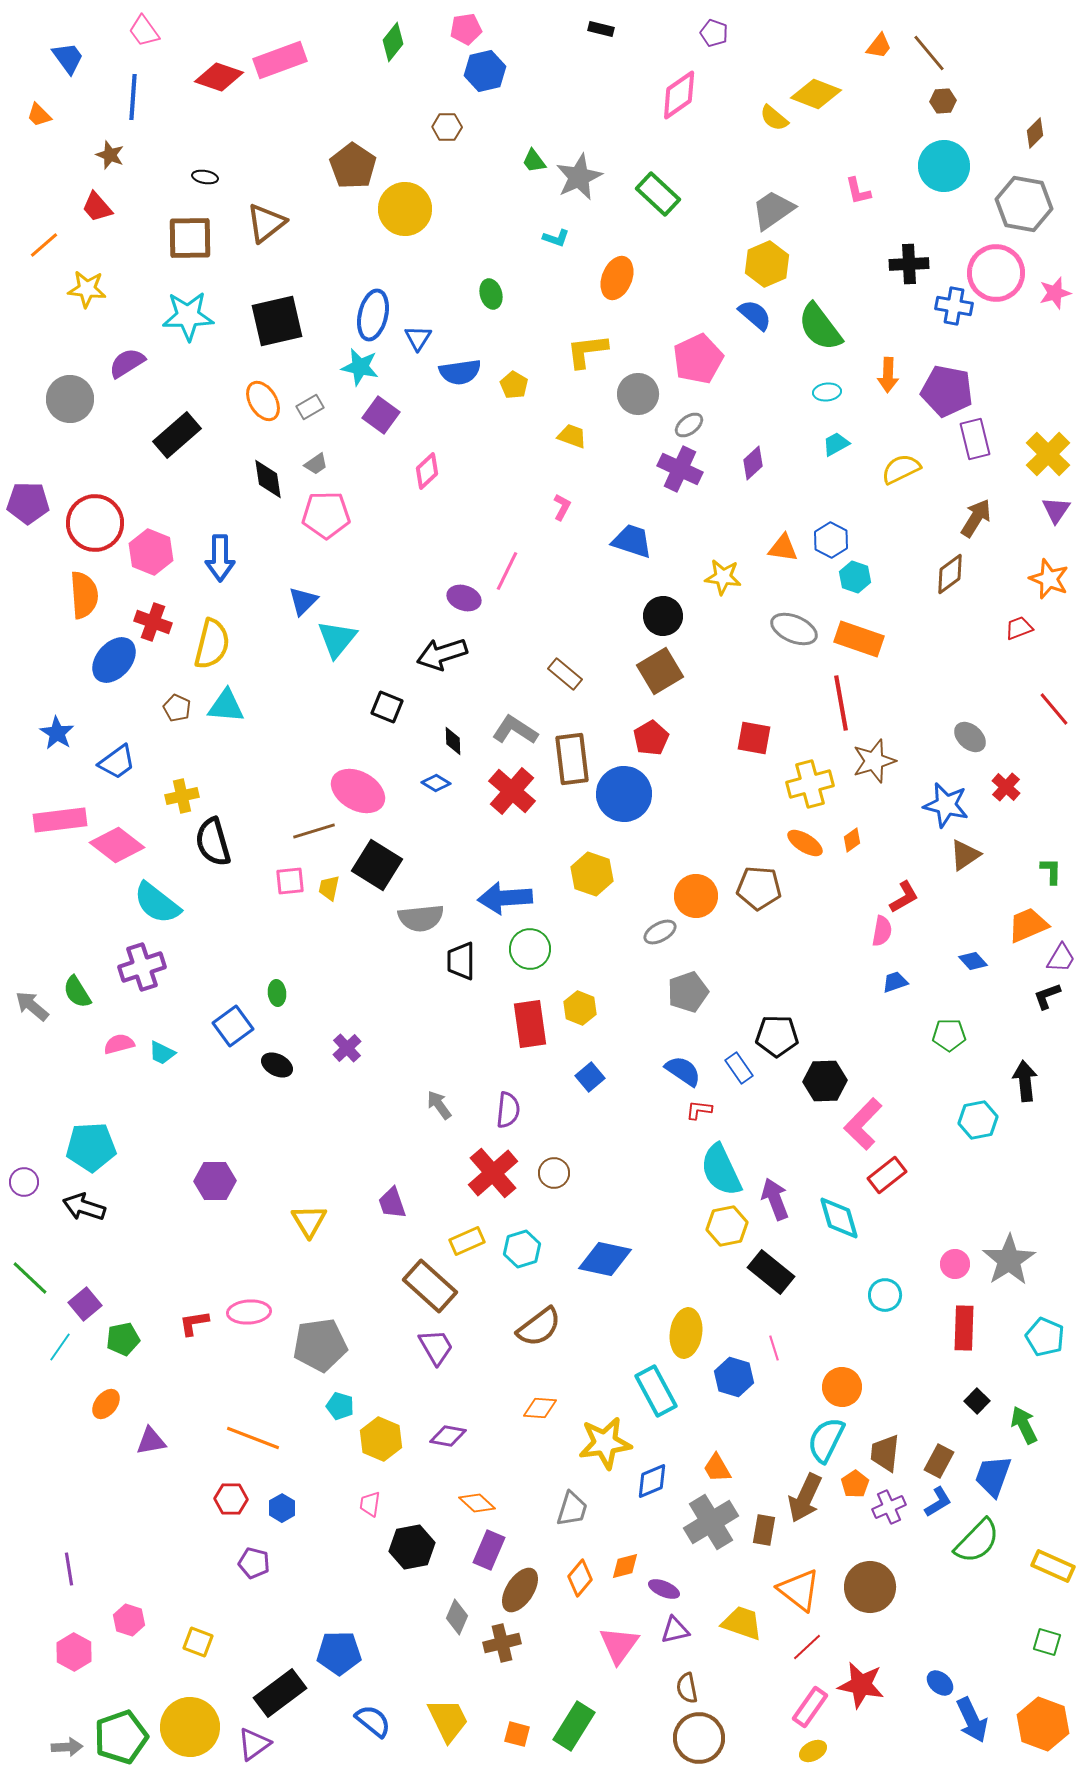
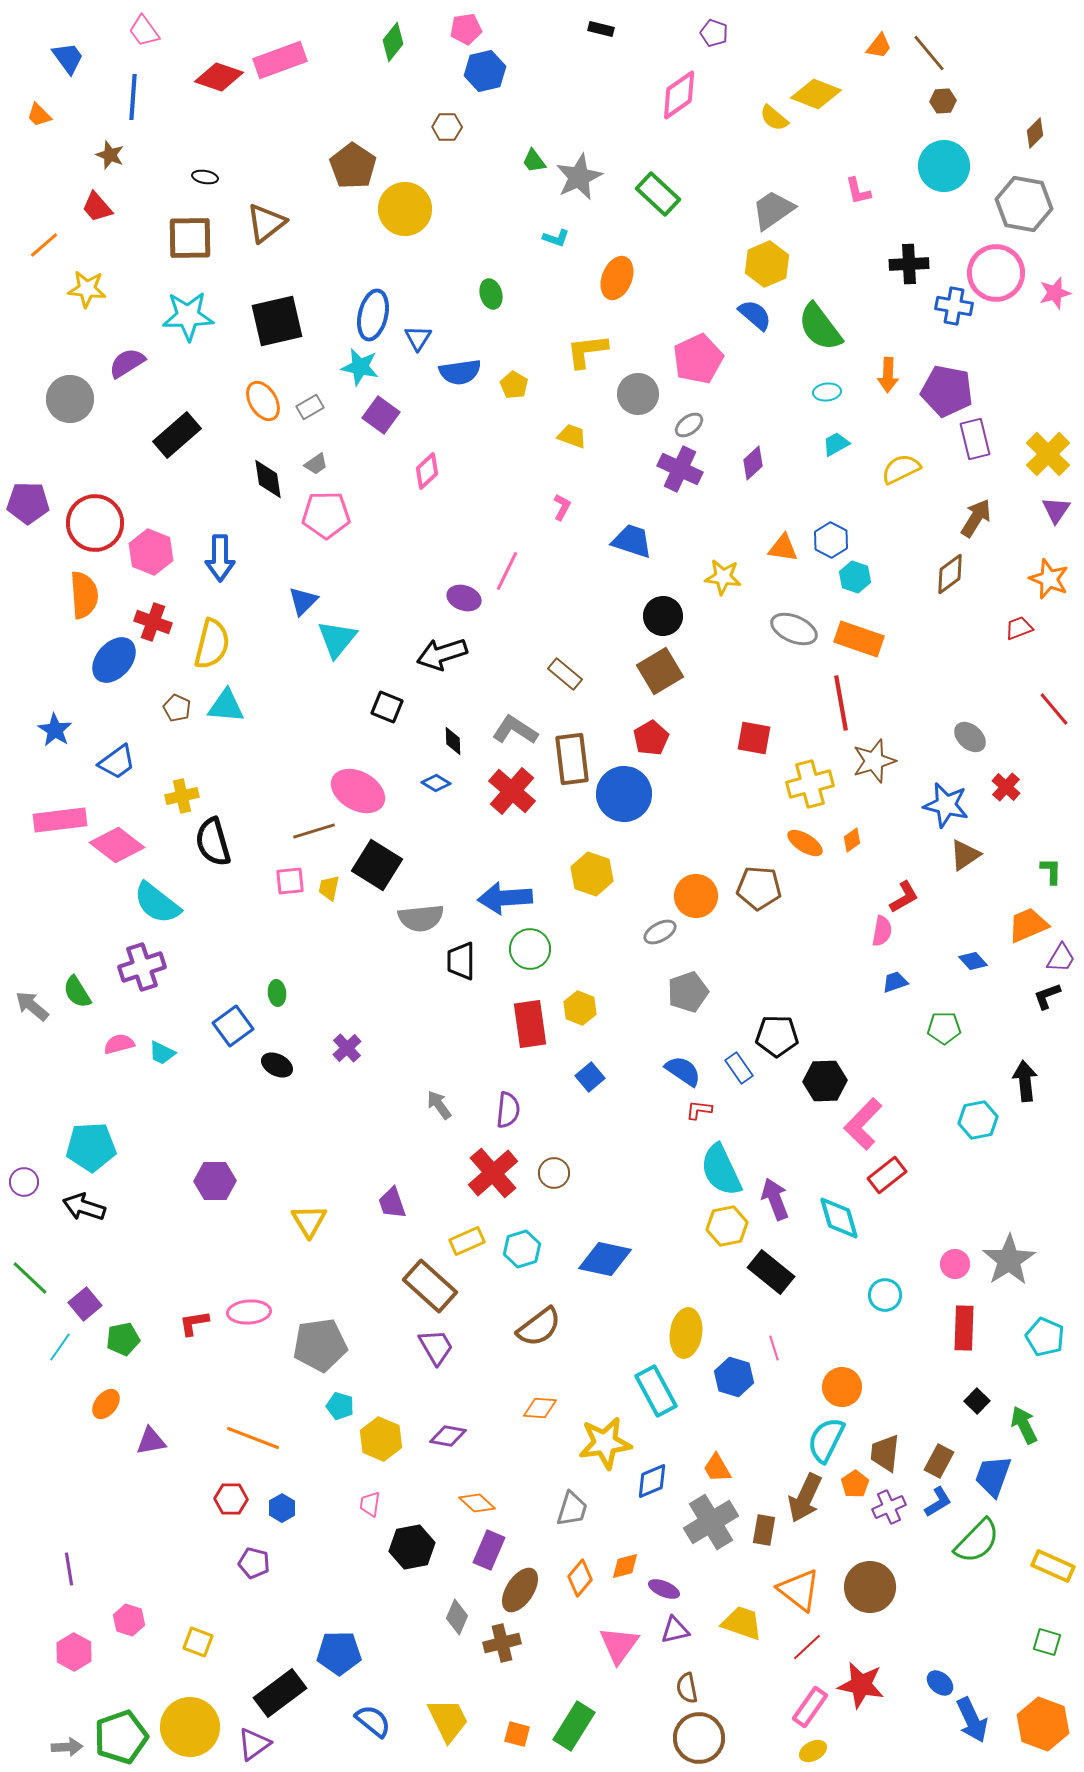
blue star at (57, 733): moved 2 px left, 3 px up
green pentagon at (949, 1035): moved 5 px left, 7 px up
